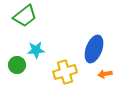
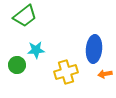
blue ellipse: rotated 16 degrees counterclockwise
yellow cross: moved 1 px right
